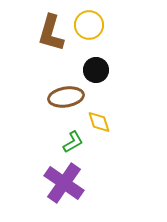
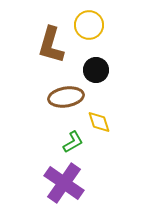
brown L-shape: moved 12 px down
